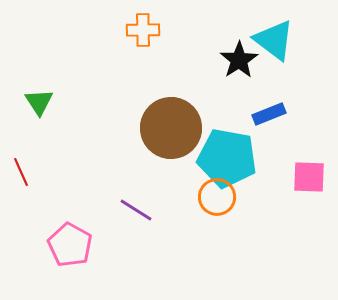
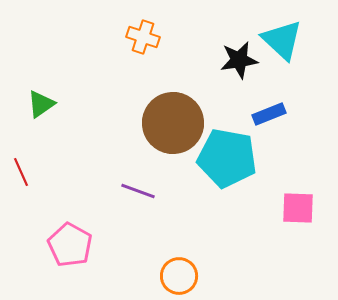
orange cross: moved 7 px down; rotated 20 degrees clockwise
cyan triangle: moved 8 px right; rotated 6 degrees clockwise
black star: rotated 24 degrees clockwise
green triangle: moved 2 px right, 2 px down; rotated 28 degrees clockwise
brown circle: moved 2 px right, 5 px up
pink square: moved 11 px left, 31 px down
orange circle: moved 38 px left, 79 px down
purple line: moved 2 px right, 19 px up; rotated 12 degrees counterclockwise
